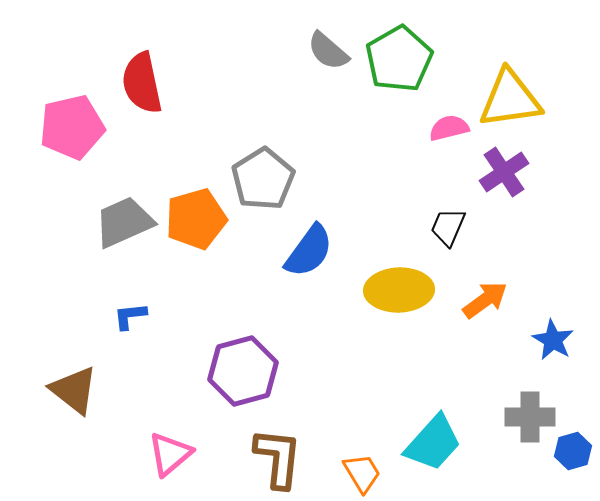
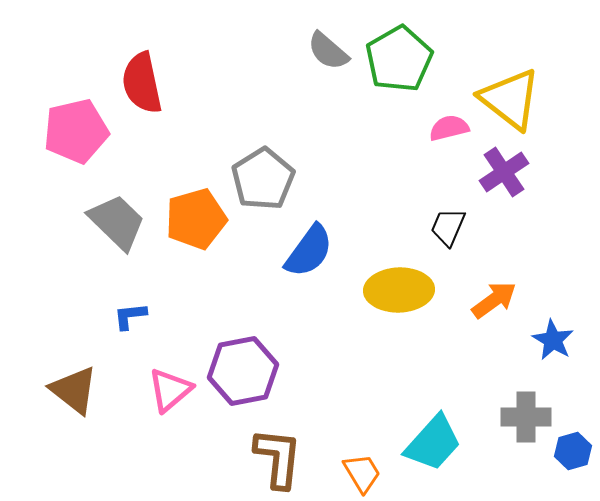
yellow triangle: rotated 46 degrees clockwise
pink pentagon: moved 4 px right, 4 px down
gray trapezoid: moved 7 px left; rotated 68 degrees clockwise
orange arrow: moved 9 px right
purple hexagon: rotated 4 degrees clockwise
gray cross: moved 4 px left
pink triangle: moved 64 px up
